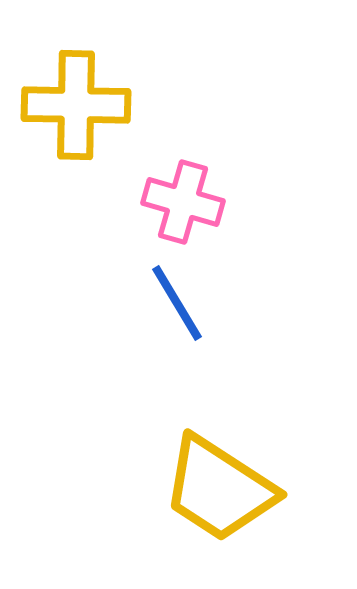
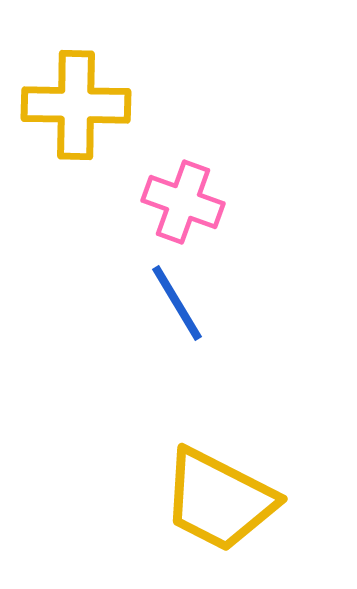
pink cross: rotated 4 degrees clockwise
yellow trapezoid: moved 11 px down; rotated 6 degrees counterclockwise
